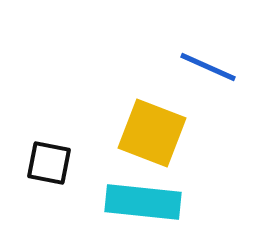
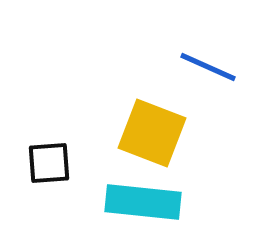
black square: rotated 15 degrees counterclockwise
